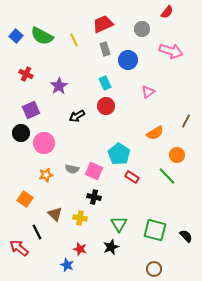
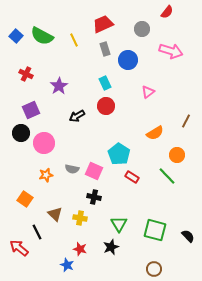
black semicircle: moved 2 px right
